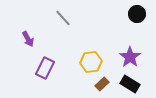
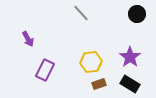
gray line: moved 18 px right, 5 px up
purple rectangle: moved 2 px down
brown rectangle: moved 3 px left; rotated 24 degrees clockwise
